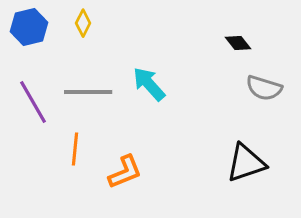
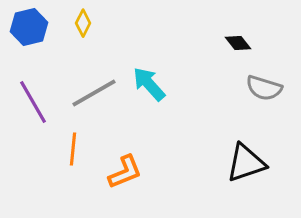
gray line: moved 6 px right, 1 px down; rotated 30 degrees counterclockwise
orange line: moved 2 px left
